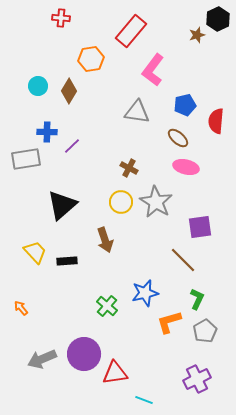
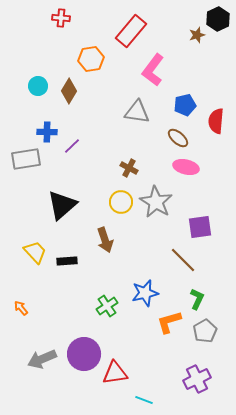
green cross: rotated 15 degrees clockwise
